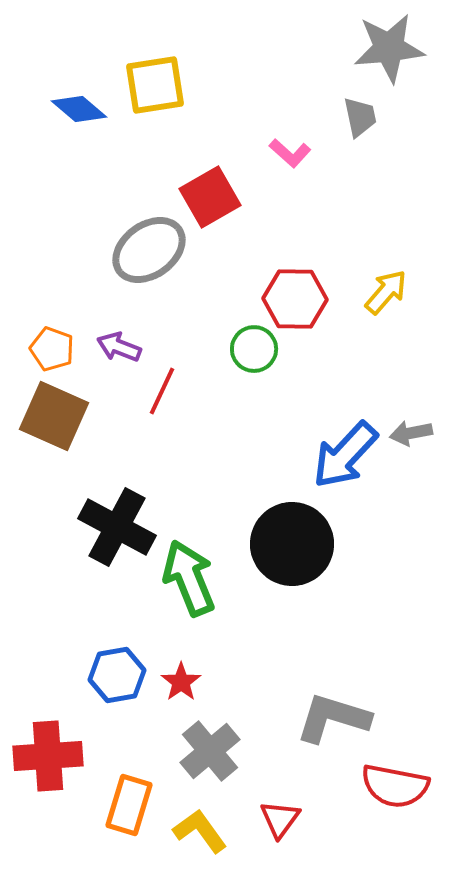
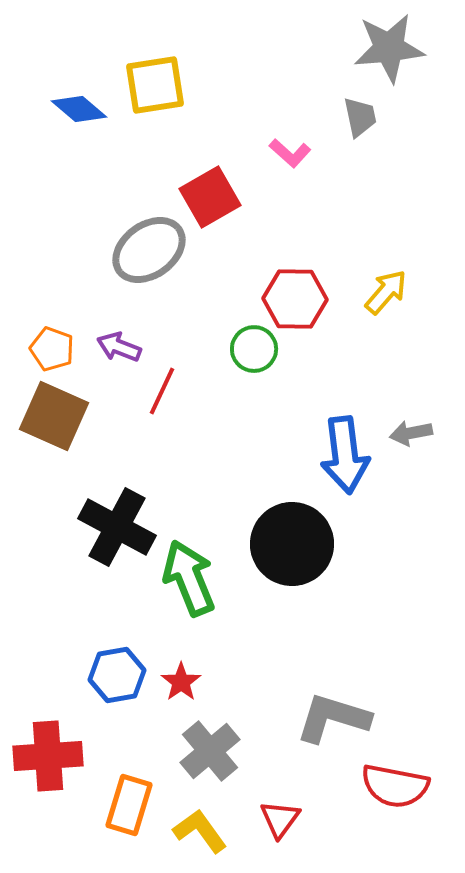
blue arrow: rotated 50 degrees counterclockwise
